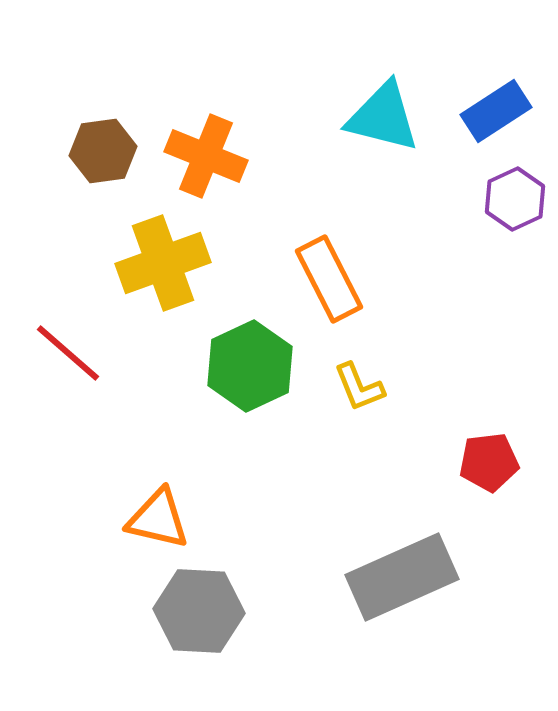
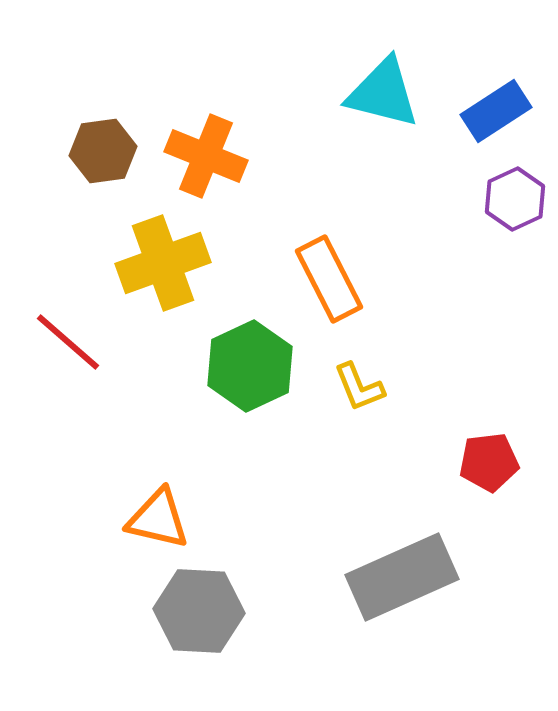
cyan triangle: moved 24 px up
red line: moved 11 px up
